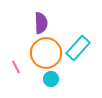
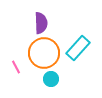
orange circle: moved 2 px left
